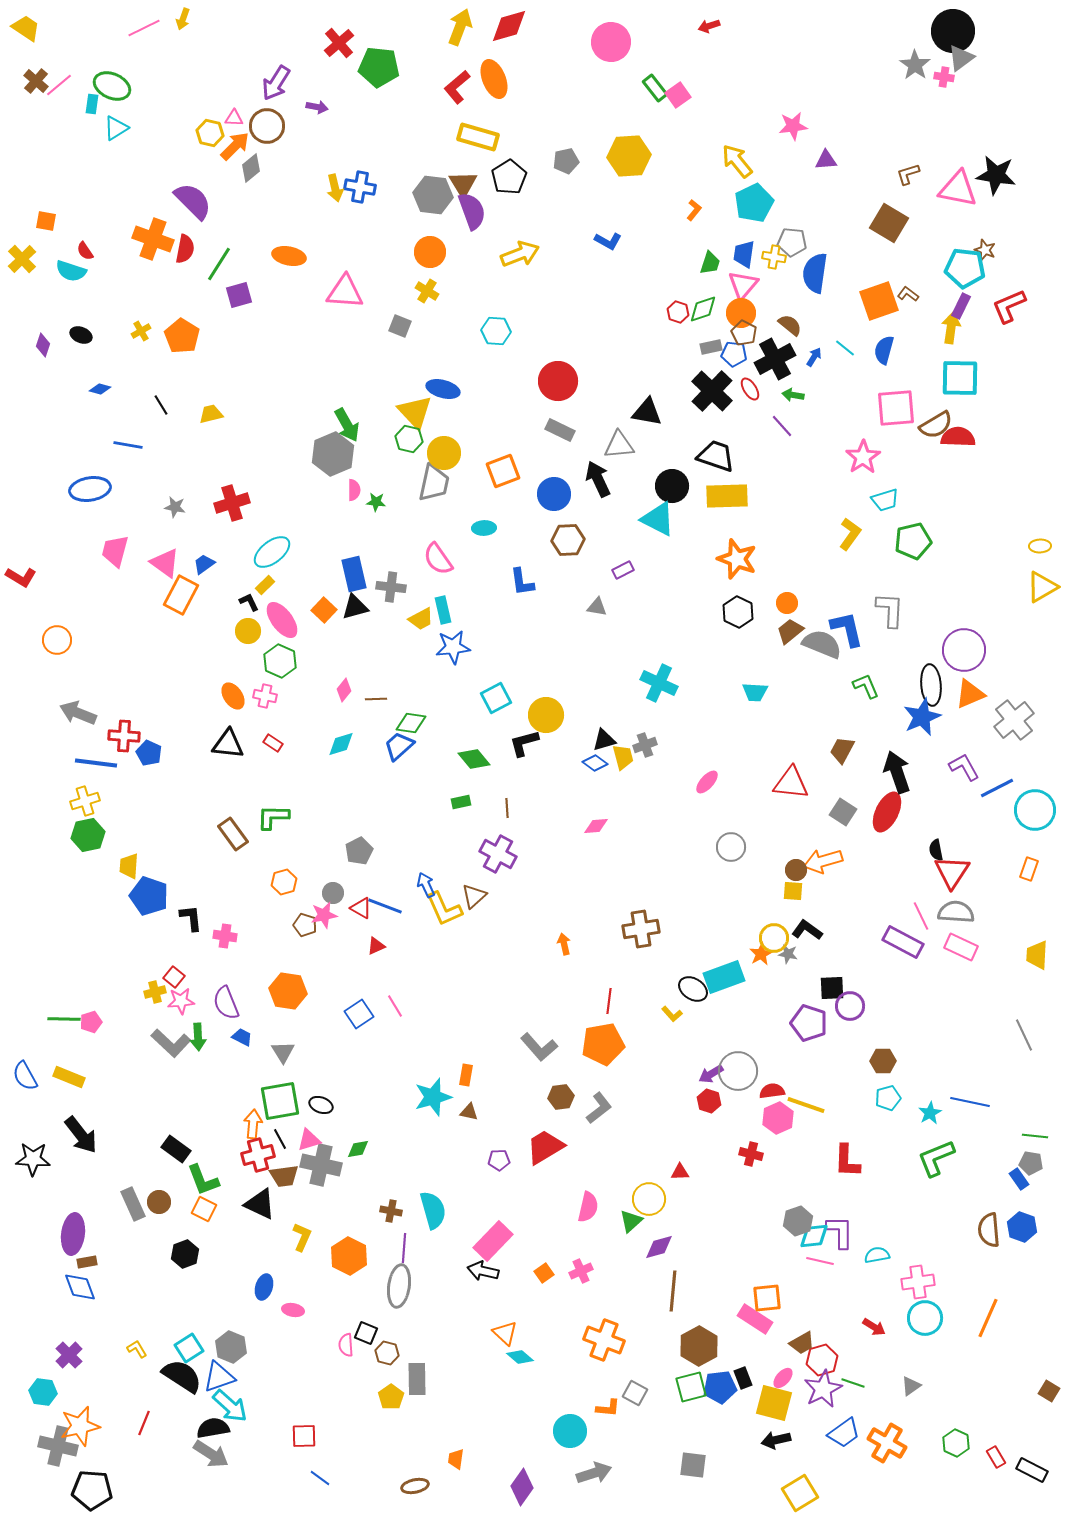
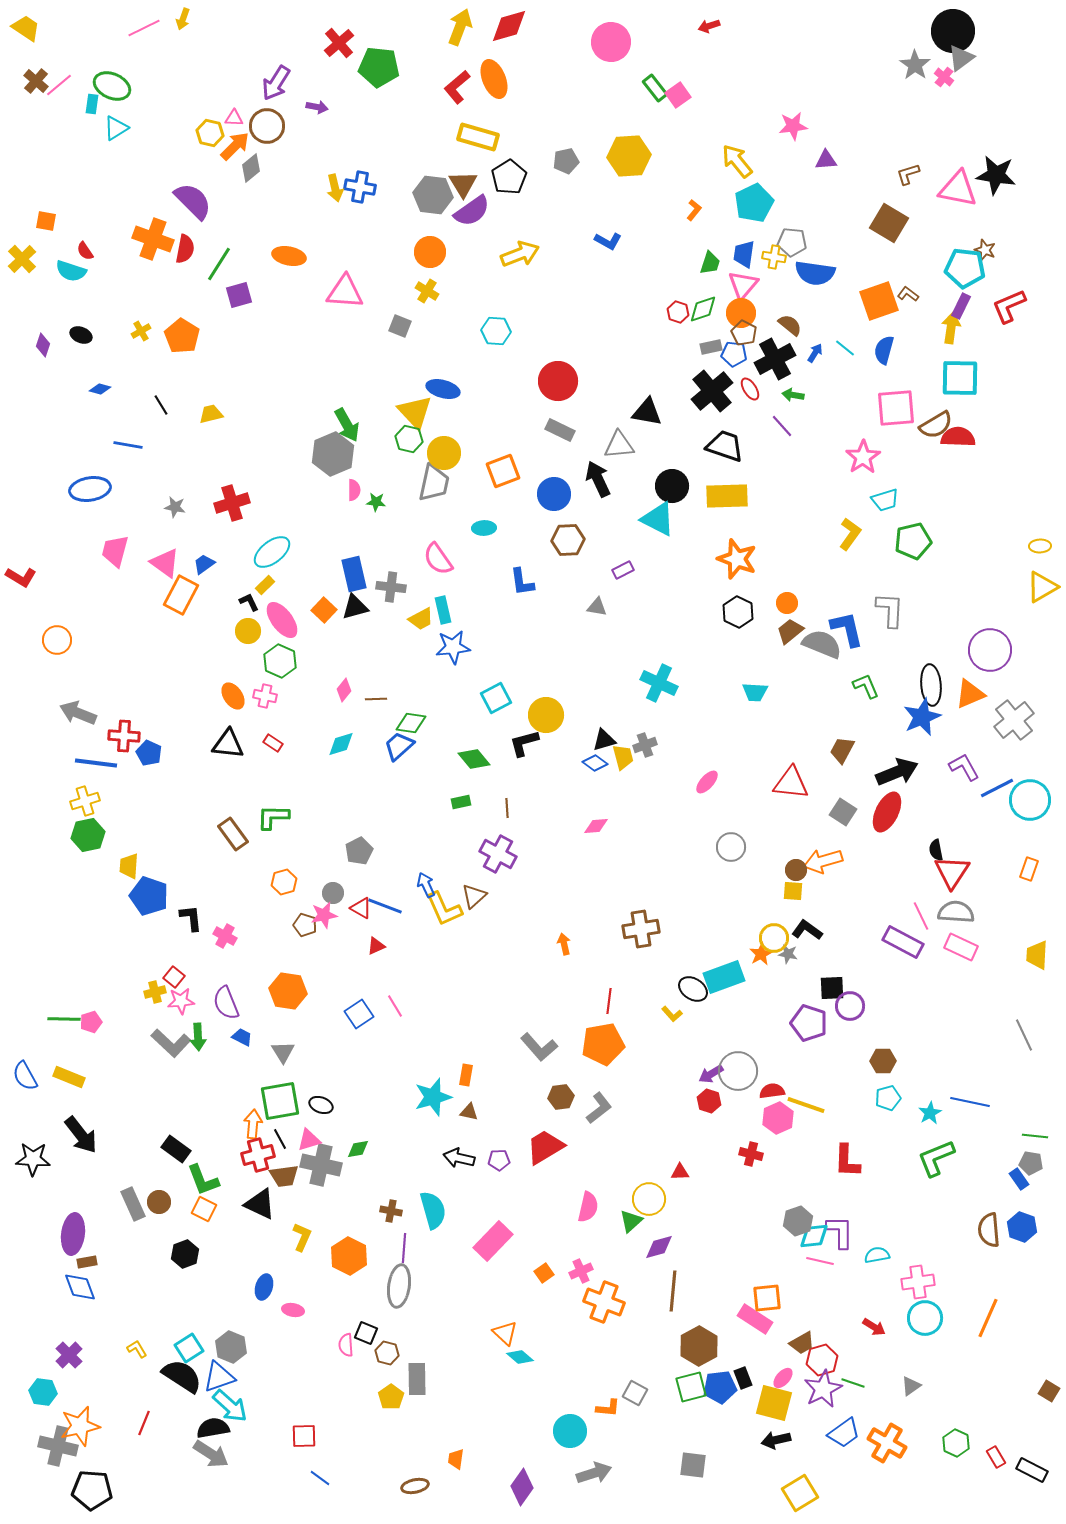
pink cross at (944, 77): rotated 30 degrees clockwise
purple semicircle at (472, 211): rotated 75 degrees clockwise
blue semicircle at (815, 273): rotated 90 degrees counterclockwise
blue arrow at (814, 357): moved 1 px right, 4 px up
black cross at (712, 391): rotated 6 degrees clockwise
black trapezoid at (716, 456): moved 9 px right, 10 px up
purple circle at (964, 650): moved 26 px right
black arrow at (897, 772): rotated 87 degrees clockwise
cyan circle at (1035, 810): moved 5 px left, 10 px up
pink cross at (225, 936): rotated 20 degrees clockwise
black arrow at (483, 1271): moved 24 px left, 113 px up
orange cross at (604, 1340): moved 38 px up
